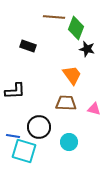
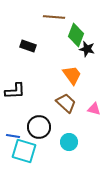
green diamond: moved 7 px down
brown trapezoid: rotated 40 degrees clockwise
